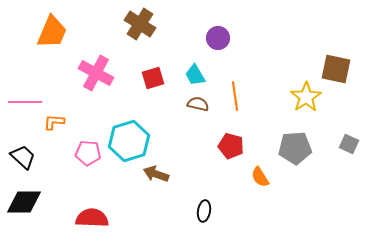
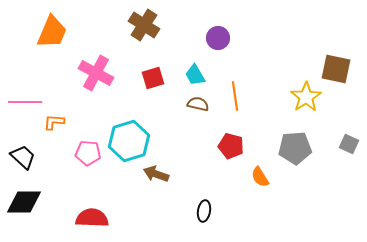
brown cross: moved 4 px right, 1 px down
